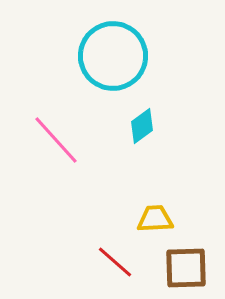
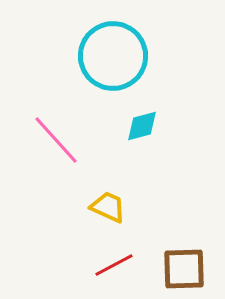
cyan diamond: rotated 21 degrees clockwise
yellow trapezoid: moved 47 px left, 12 px up; rotated 27 degrees clockwise
red line: moved 1 px left, 3 px down; rotated 69 degrees counterclockwise
brown square: moved 2 px left, 1 px down
